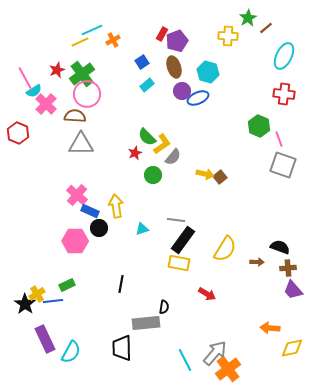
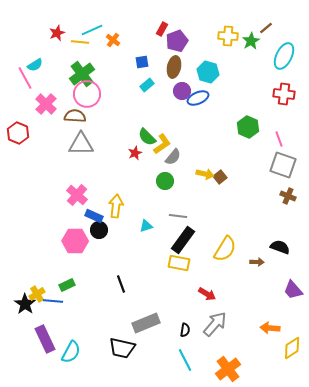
green star at (248, 18): moved 3 px right, 23 px down
red rectangle at (162, 34): moved 5 px up
orange cross at (113, 40): rotated 24 degrees counterclockwise
yellow line at (80, 42): rotated 30 degrees clockwise
blue square at (142, 62): rotated 24 degrees clockwise
brown ellipse at (174, 67): rotated 30 degrees clockwise
red star at (57, 70): moved 37 px up
cyan semicircle at (34, 91): moved 1 px right, 26 px up
green hexagon at (259, 126): moved 11 px left, 1 px down
green circle at (153, 175): moved 12 px right, 6 px down
yellow arrow at (116, 206): rotated 15 degrees clockwise
blue rectangle at (90, 211): moved 4 px right, 5 px down
gray line at (176, 220): moved 2 px right, 4 px up
black circle at (99, 228): moved 2 px down
cyan triangle at (142, 229): moved 4 px right, 3 px up
brown cross at (288, 268): moved 72 px up; rotated 28 degrees clockwise
black line at (121, 284): rotated 30 degrees counterclockwise
blue line at (53, 301): rotated 12 degrees clockwise
black semicircle at (164, 307): moved 21 px right, 23 px down
gray rectangle at (146, 323): rotated 16 degrees counterclockwise
black trapezoid at (122, 348): rotated 76 degrees counterclockwise
yellow diamond at (292, 348): rotated 20 degrees counterclockwise
gray arrow at (215, 353): moved 29 px up
